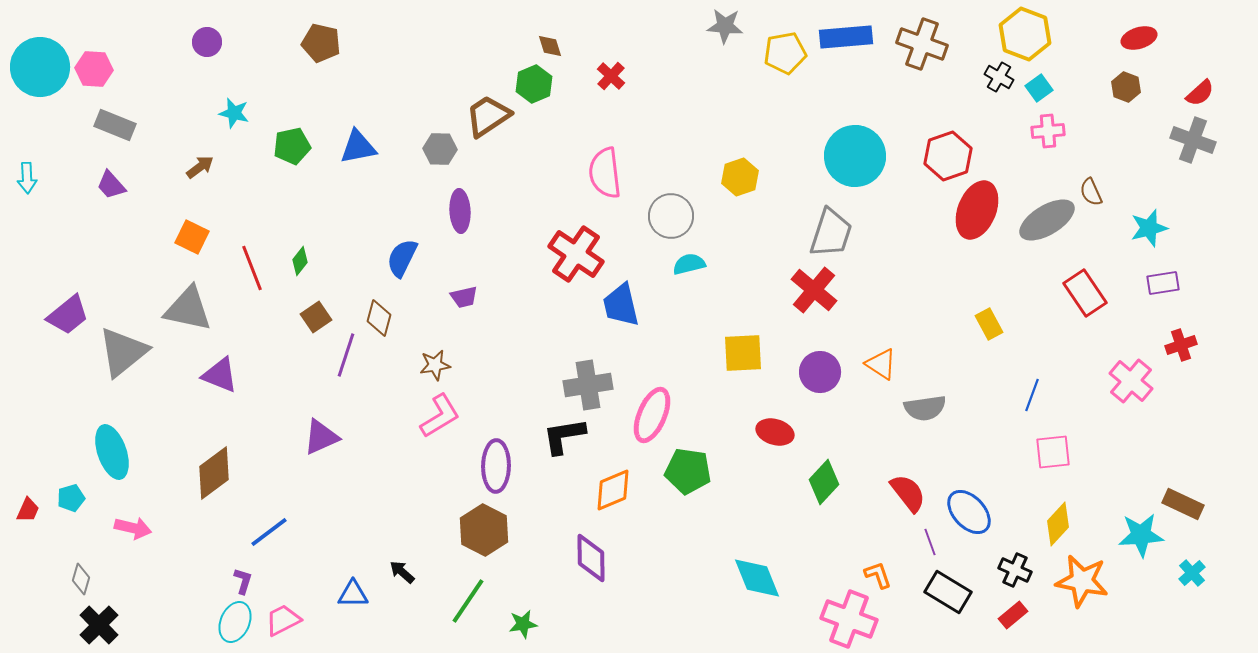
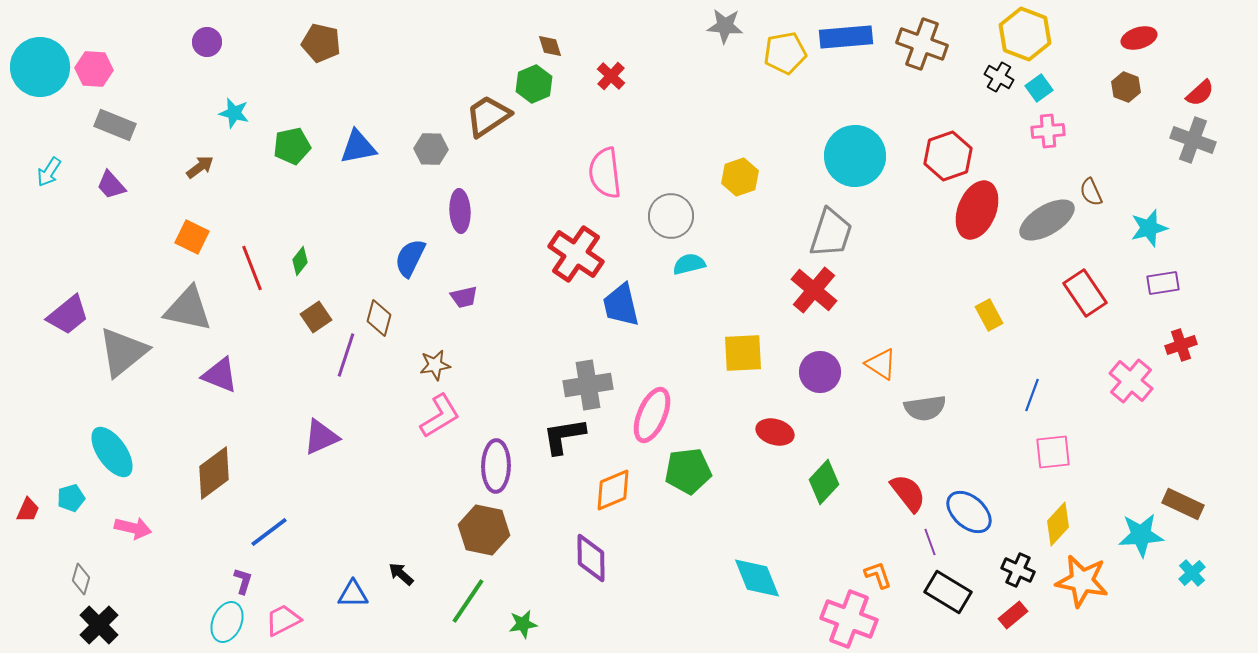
gray hexagon at (440, 149): moved 9 px left
cyan arrow at (27, 178): moved 22 px right, 6 px up; rotated 36 degrees clockwise
blue semicircle at (402, 258): moved 8 px right
yellow rectangle at (989, 324): moved 9 px up
cyan ellipse at (112, 452): rotated 16 degrees counterclockwise
green pentagon at (688, 471): rotated 15 degrees counterclockwise
blue ellipse at (969, 512): rotated 6 degrees counterclockwise
brown hexagon at (484, 530): rotated 15 degrees counterclockwise
black cross at (1015, 570): moved 3 px right
black arrow at (402, 572): moved 1 px left, 2 px down
cyan ellipse at (235, 622): moved 8 px left
